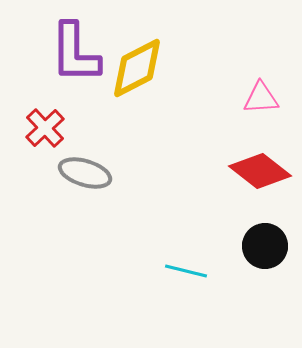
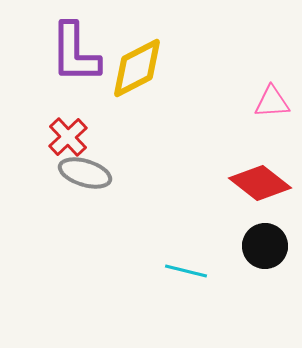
pink triangle: moved 11 px right, 4 px down
red cross: moved 23 px right, 9 px down
red diamond: moved 12 px down
